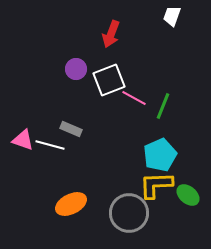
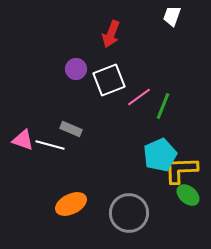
pink line: moved 5 px right, 1 px up; rotated 65 degrees counterclockwise
yellow L-shape: moved 25 px right, 15 px up
